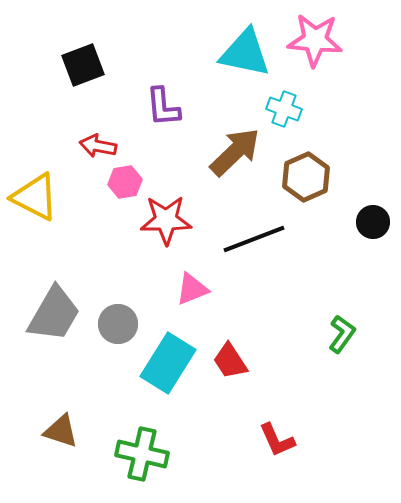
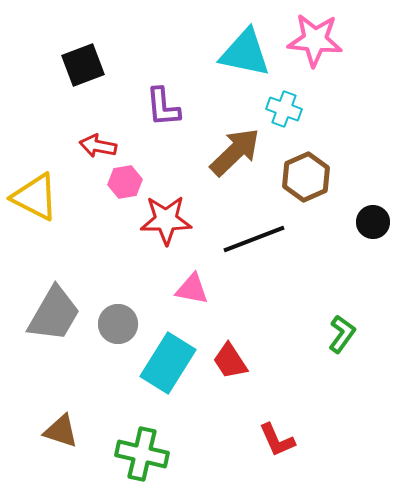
pink triangle: rotated 33 degrees clockwise
